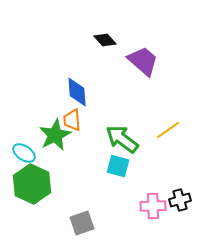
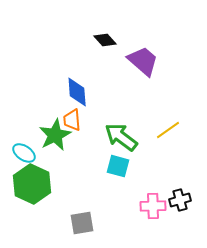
green arrow: moved 1 px left, 2 px up
gray square: rotated 10 degrees clockwise
